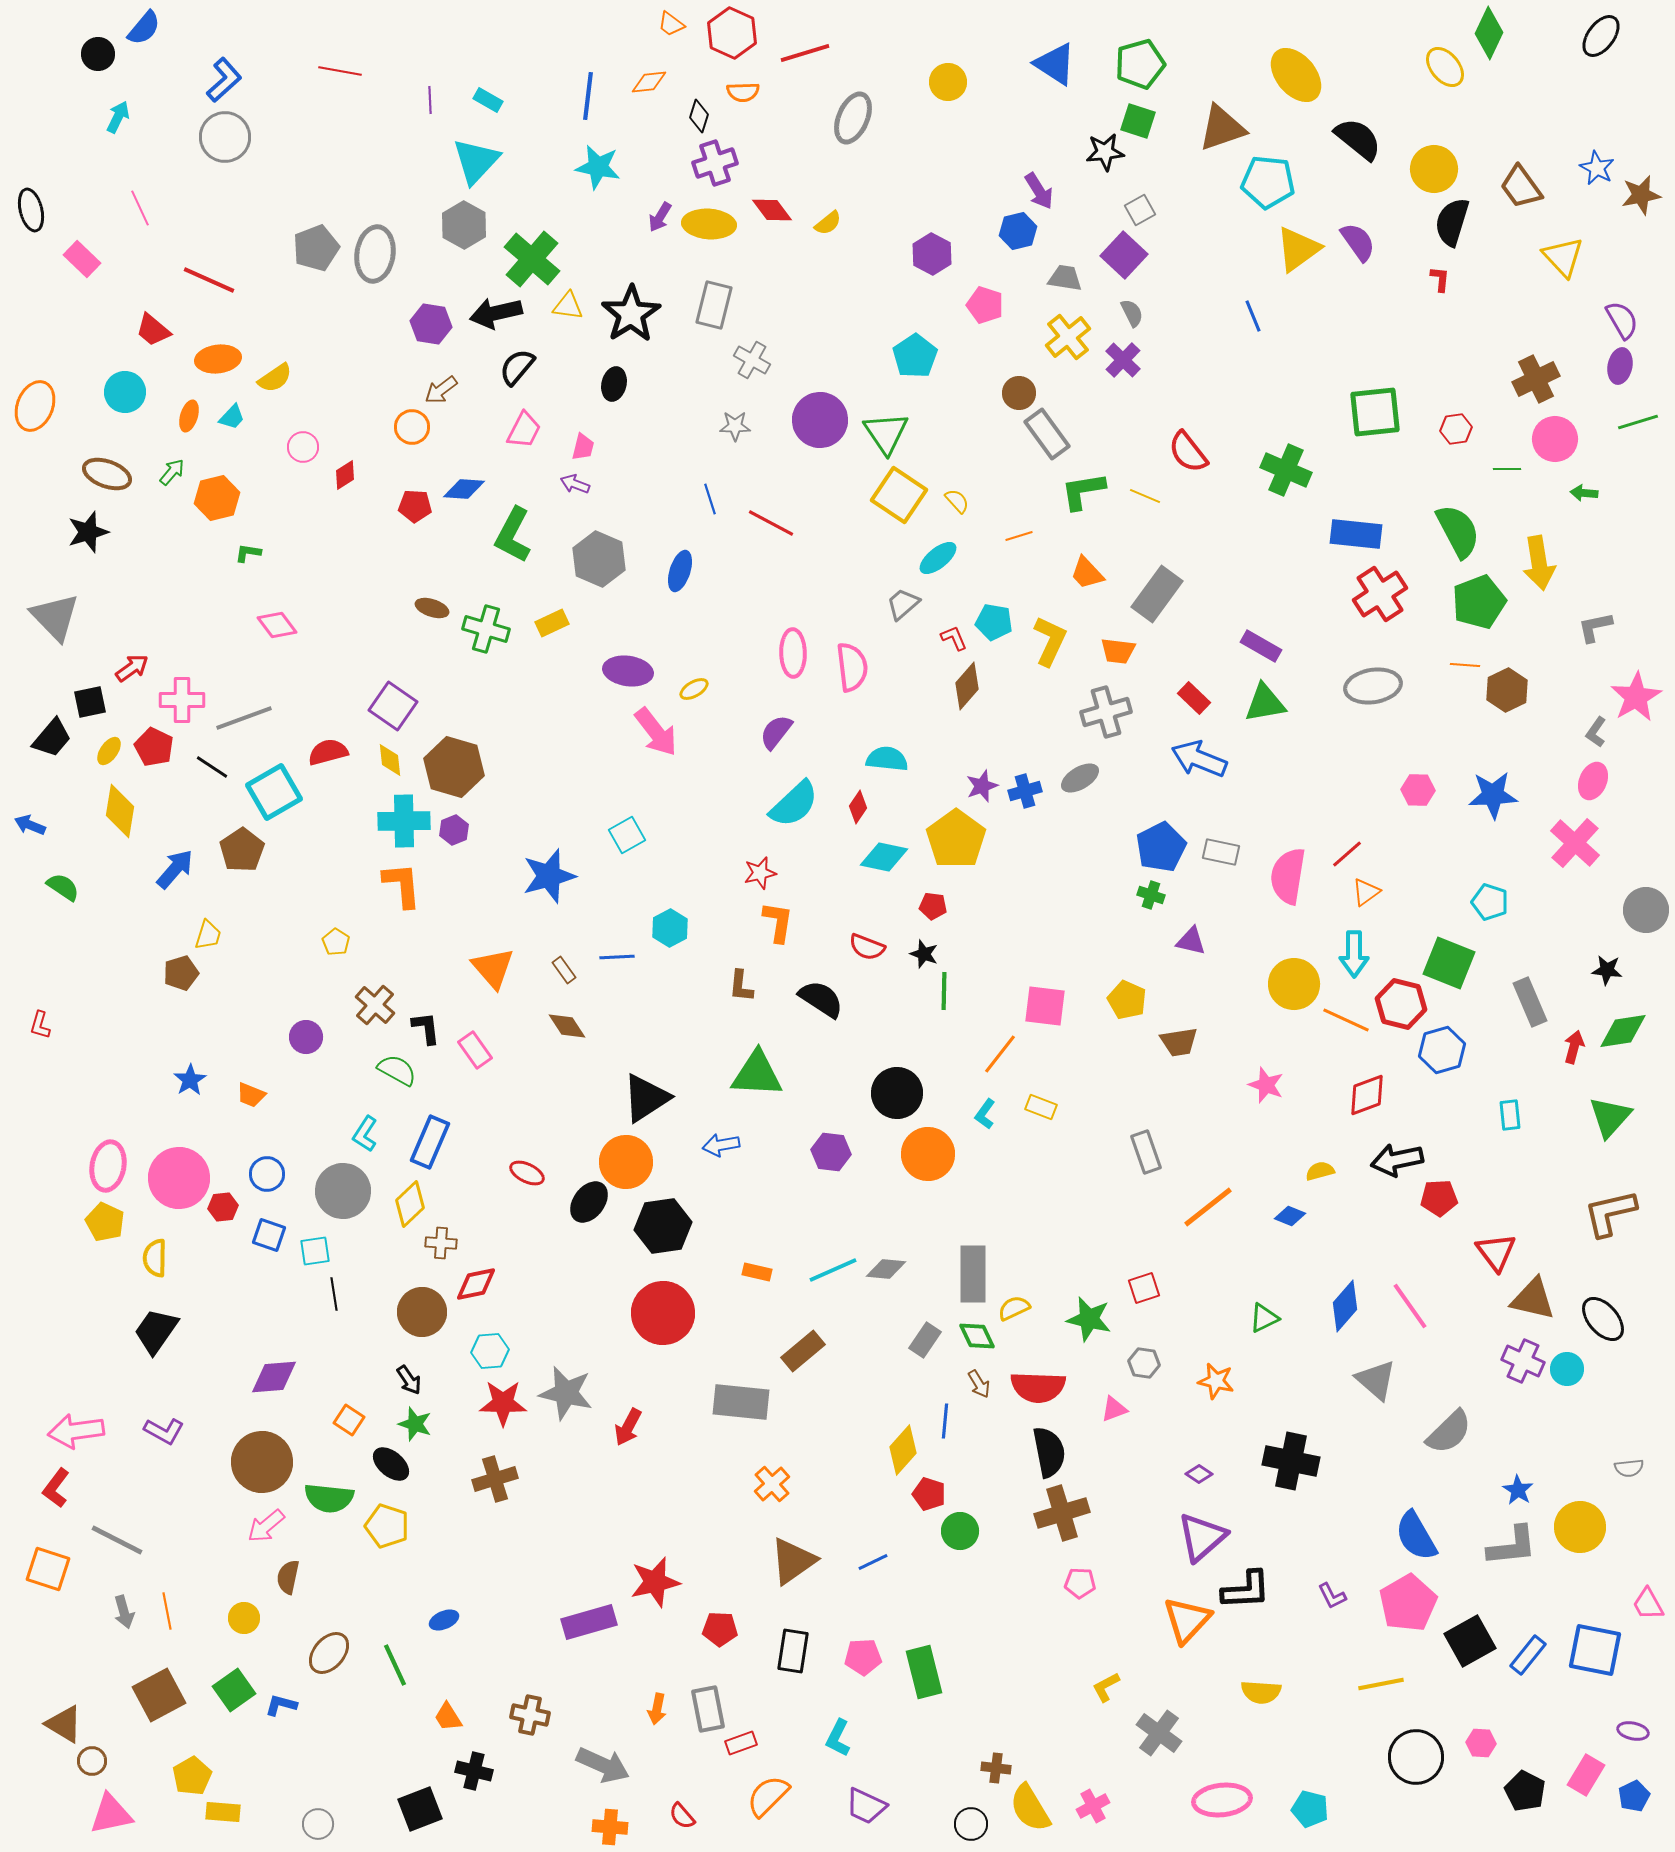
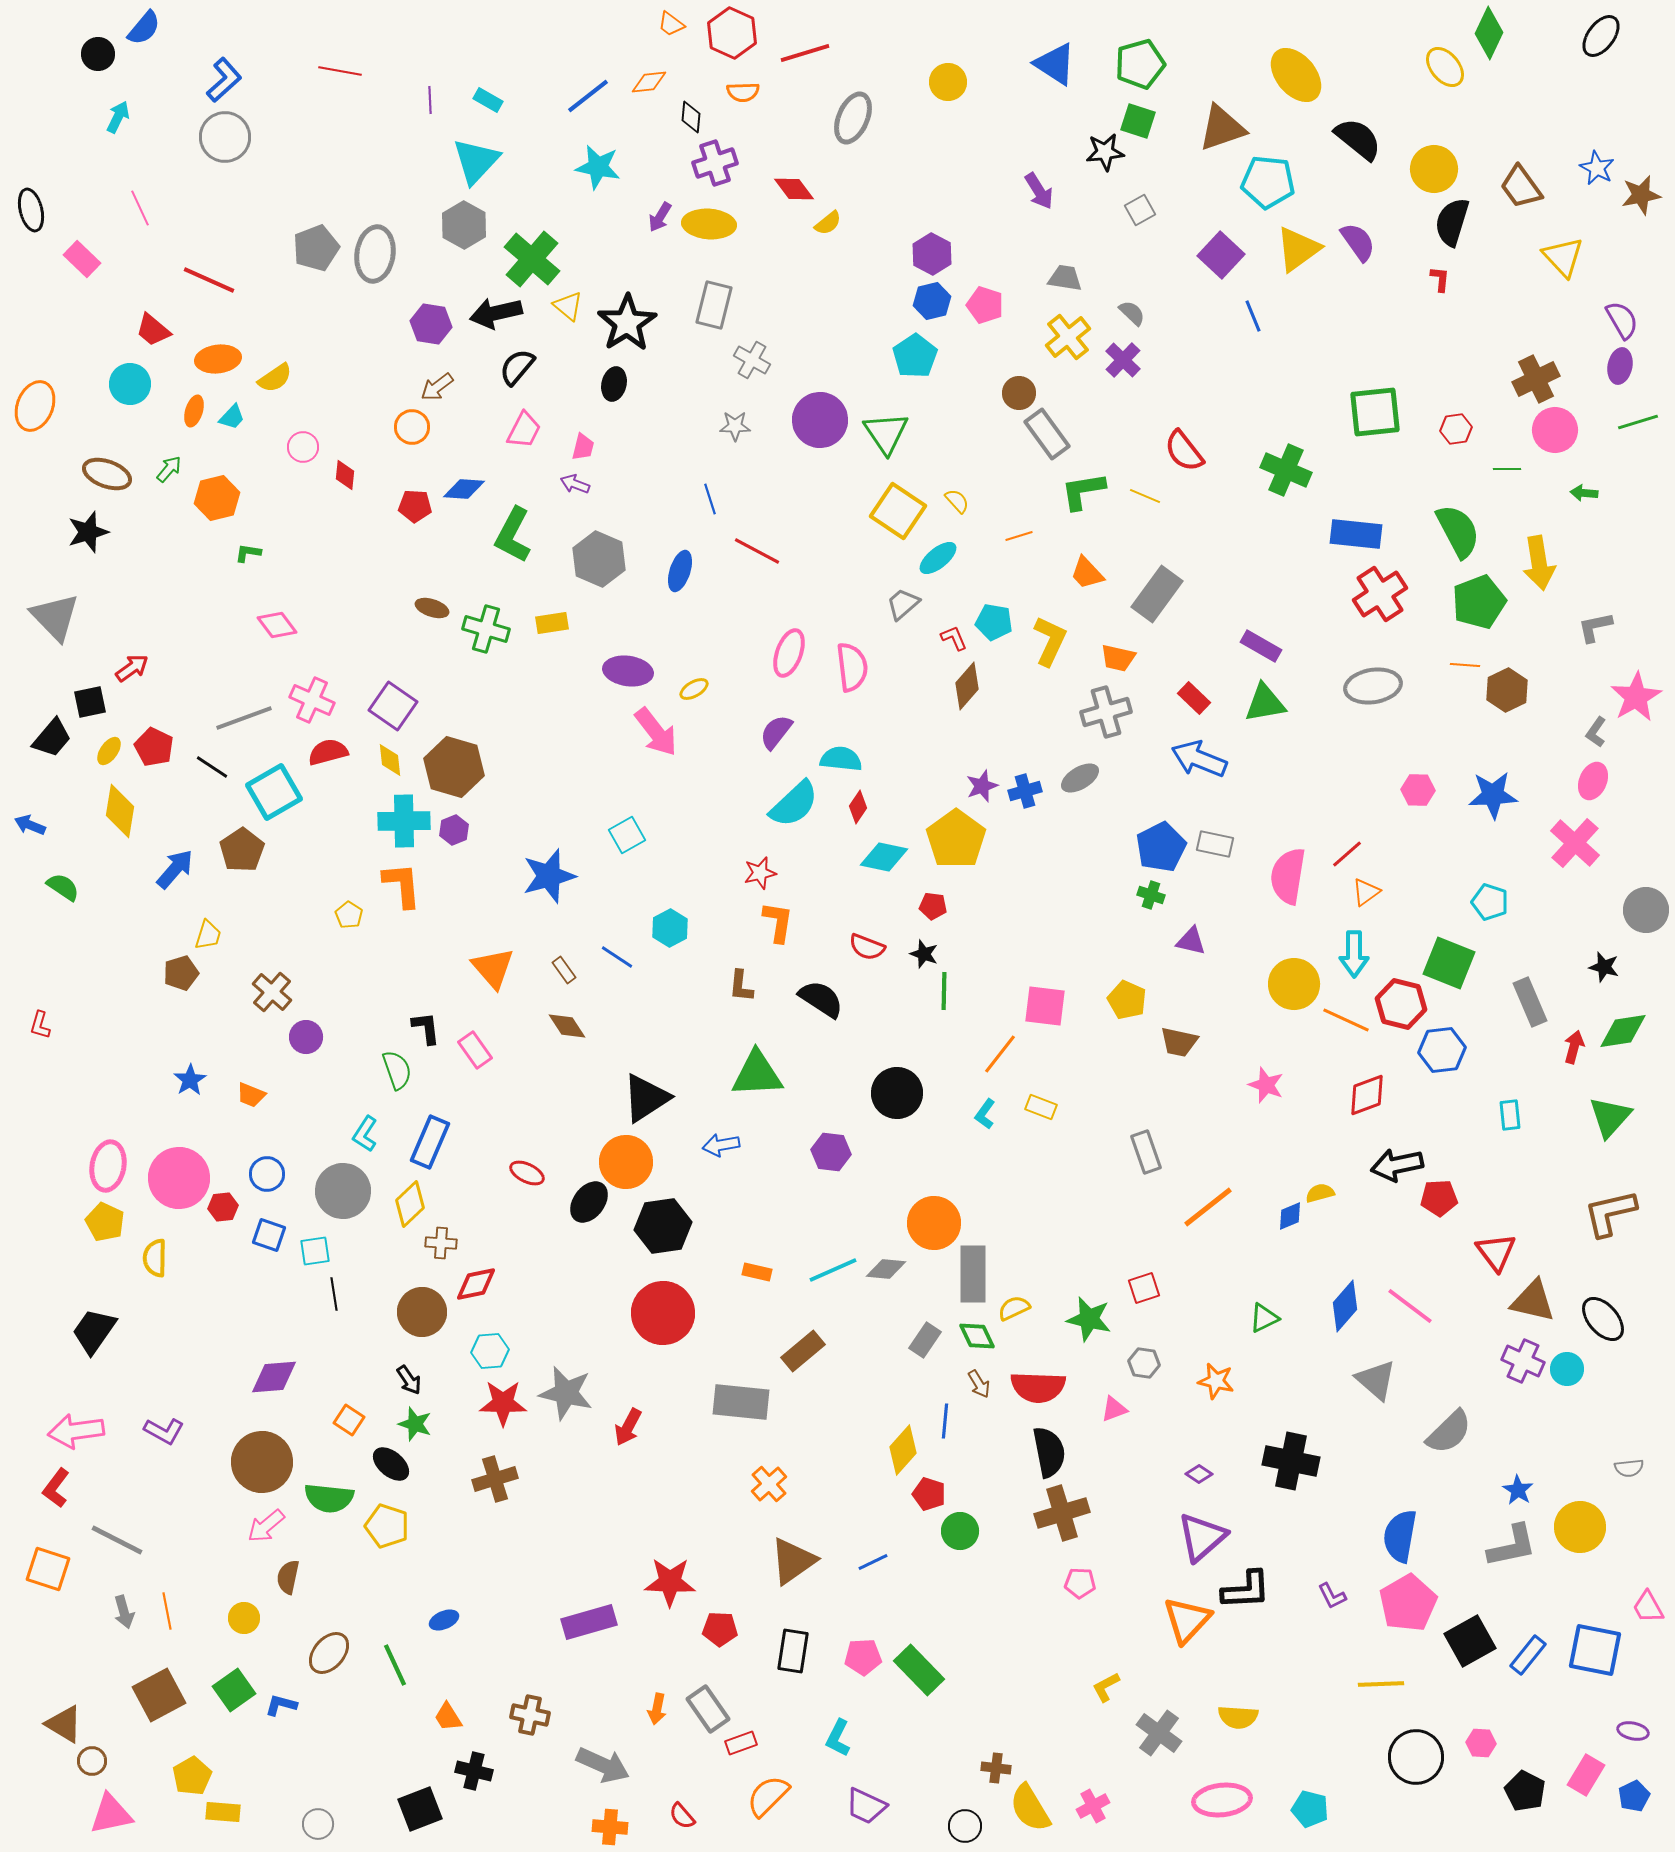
blue line at (588, 96): rotated 45 degrees clockwise
black diamond at (699, 116): moved 8 px left, 1 px down; rotated 12 degrees counterclockwise
red diamond at (772, 210): moved 22 px right, 21 px up
blue hexagon at (1018, 231): moved 86 px left, 70 px down
purple square at (1124, 255): moved 97 px right
yellow triangle at (568, 306): rotated 32 degrees clockwise
gray semicircle at (1132, 313): rotated 20 degrees counterclockwise
black star at (631, 314): moved 4 px left, 9 px down
brown arrow at (441, 390): moved 4 px left, 3 px up
cyan circle at (125, 392): moved 5 px right, 8 px up
orange ellipse at (189, 416): moved 5 px right, 5 px up
pink circle at (1555, 439): moved 9 px up
red semicircle at (1188, 452): moved 4 px left, 1 px up
green arrow at (172, 472): moved 3 px left, 3 px up
red diamond at (345, 475): rotated 52 degrees counterclockwise
yellow square at (899, 495): moved 1 px left, 16 px down
red line at (771, 523): moved 14 px left, 28 px down
yellow rectangle at (552, 623): rotated 16 degrees clockwise
orange trapezoid at (1118, 651): moved 7 px down; rotated 6 degrees clockwise
pink ellipse at (793, 653): moved 4 px left; rotated 21 degrees clockwise
pink cross at (182, 700): moved 130 px right; rotated 24 degrees clockwise
cyan semicircle at (887, 759): moved 46 px left
gray rectangle at (1221, 852): moved 6 px left, 8 px up
yellow pentagon at (336, 942): moved 13 px right, 27 px up
blue line at (617, 957): rotated 36 degrees clockwise
black star at (1607, 970): moved 3 px left, 3 px up; rotated 8 degrees clockwise
brown cross at (375, 1005): moved 103 px left, 13 px up
brown trapezoid at (1179, 1042): rotated 21 degrees clockwise
blue hexagon at (1442, 1050): rotated 9 degrees clockwise
green semicircle at (397, 1070): rotated 42 degrees clockwise
green triangle at (757, 1074): rotated 6 degrees counterclockwise
orange circle at (928, 1154): moved 6 px right, 69 px down
black arrow at (1397, 1160): moved 5 px down
yellow semicircle at (1320, 1171): moved 22 px down
blue diamond at (1290, 1216): rotated 44 degrees counterclockwise
brown triangle at (1533, 1299): moved 2 px down
pink line at (1410, 1306): rotated 18 degrees counterclockwise
black trapezoid at (156, 1331): moved 62 px left
orange cross at (772, 1484): moved 3 px left
blue semicircle at (1416, 1536): moved 16 px left; rotated 40 degrees clockwise
gray L-shape at (1512, 1546): rotated 6 degrees counterclockwise
red star at (655, 1582): moved 15 px right; rotated 15 degrees clockwise
pink trapezoid at (1648, 1604): moved 3 px down
green rectangle at (924, 1672): moved 5 px left, 2 px up; rotated 30 degrees counterclockwise
yellow line at (1381, 1684): rotated 9 degrees clockwise
yellow semicircle at (1261, 1692): moved 23 px left, 25 px down
gray rectangle at (708, 1709): rotated 24 degrees counterclockwise
black circle at (971, 1824): moved 6 px left, 2 px down
